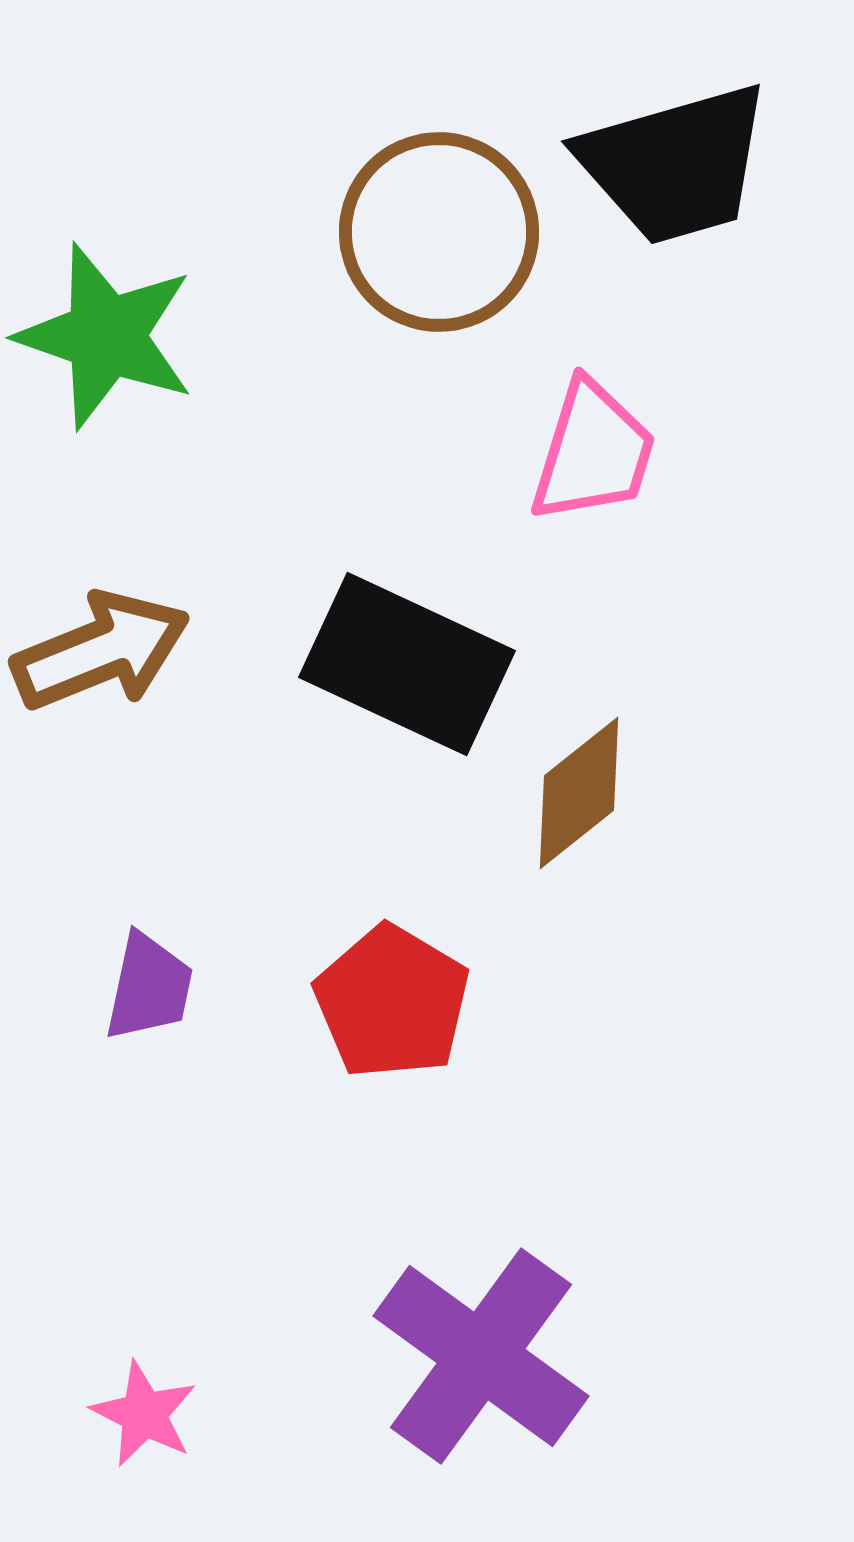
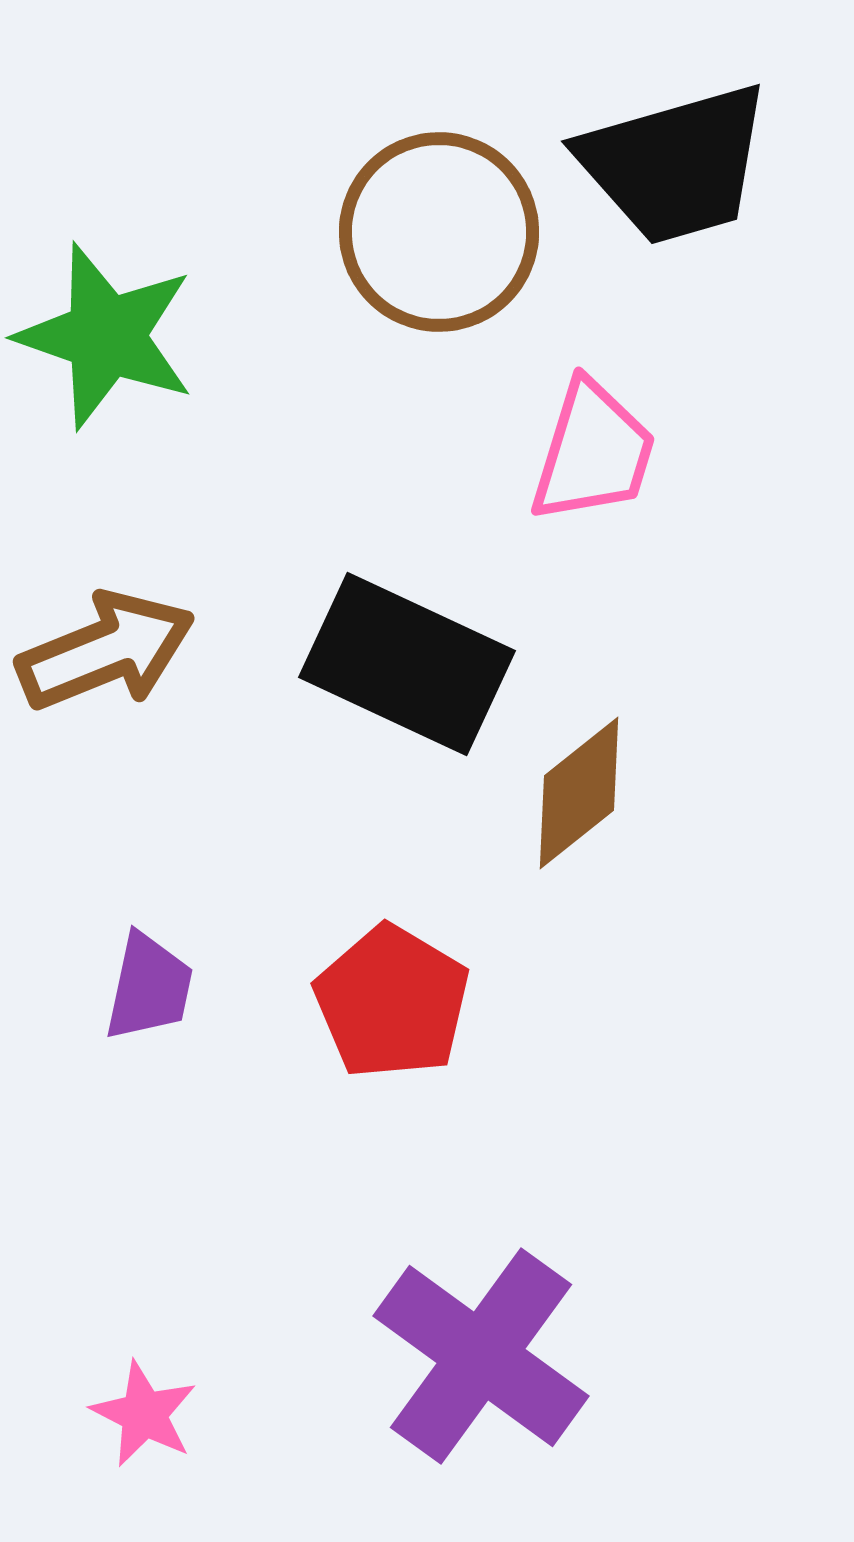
brown arrow: moved 5 px right
